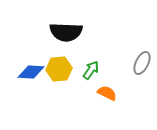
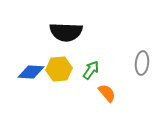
gray ellipse: rotated 20 degrees counterclockwise
orange semicircle: rotated 24 degrees clockwise
